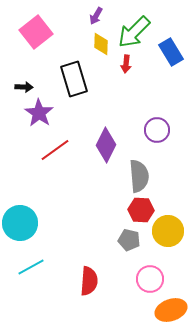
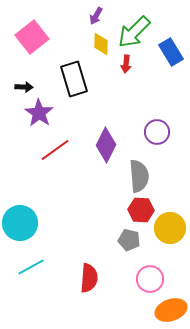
pink square: moved 4 px left, 5 px down
purple circle: moved 2 px down
yellow circle: moved 2 px right, 3 px up
red semicircle: moved 3 px up
